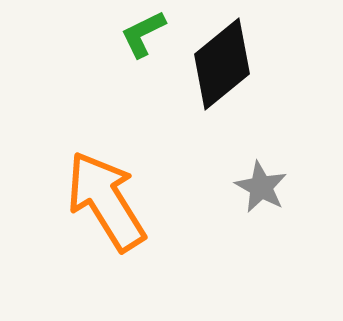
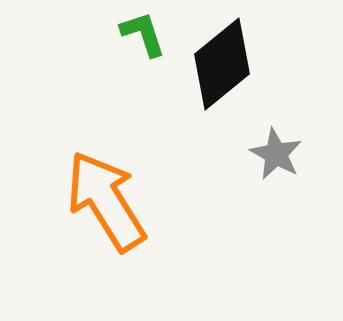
green L-shape: rotated 98 degrees clockwise
gray star: moved 15 px right, 33 px up
